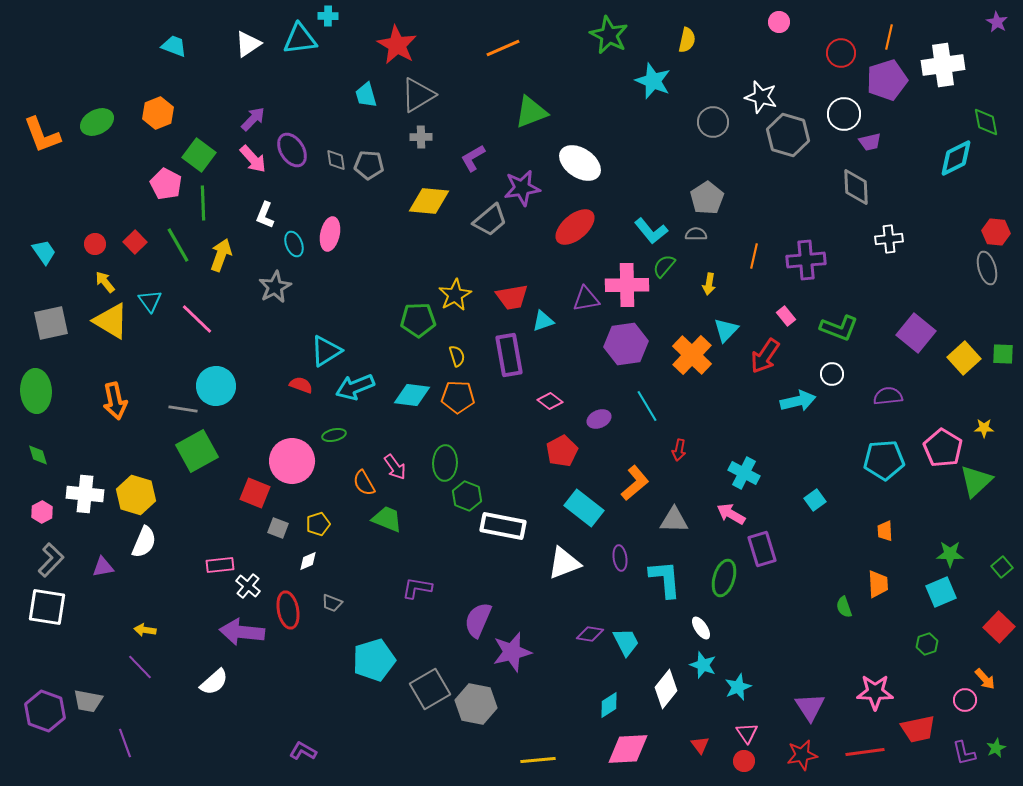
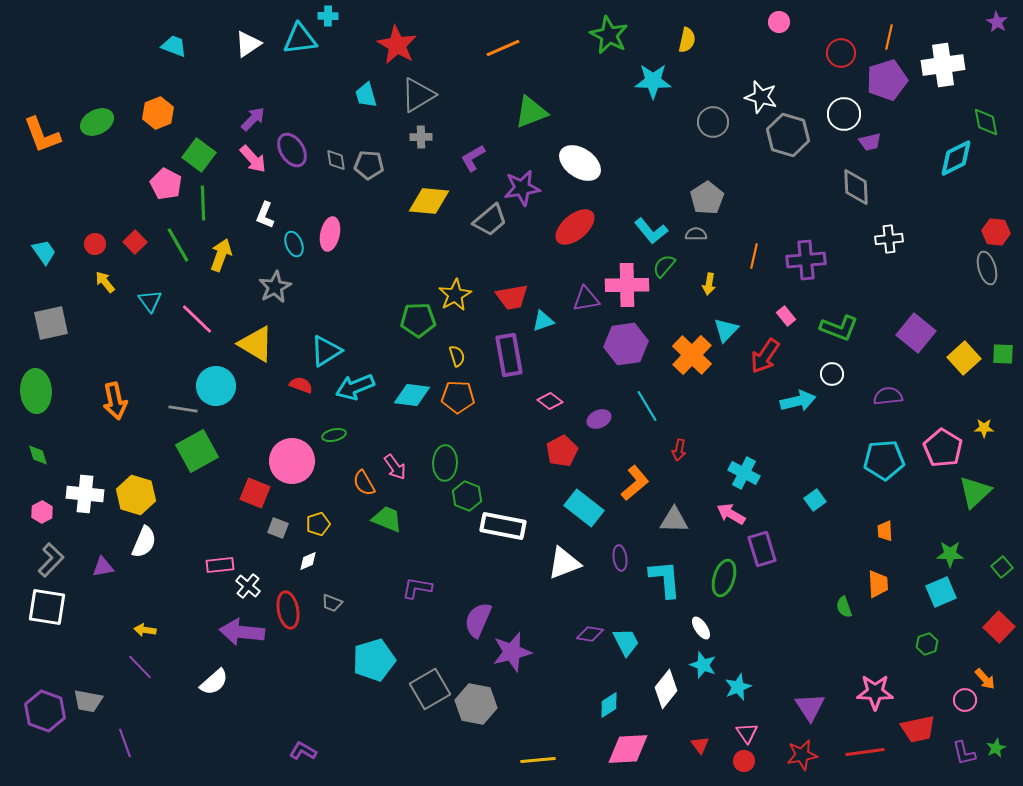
cyan star at (653, 81): rotated 21 degrees counterclockwise
yellow triangle at (111, 321): moved 145 px right, 23 px down
green triangle at (976, 481): moved 1 px left, 11 px down
